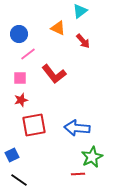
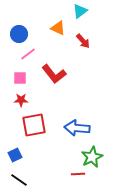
red star: rotated 16 degrees clockwise
blue square: moved 3 px right
